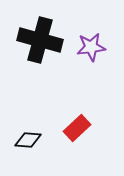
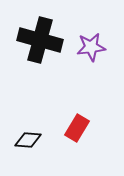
red rectangle: rotated 16 degrees counterclockwise
